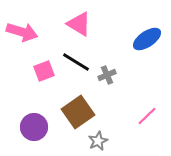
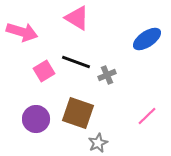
pink triangle: moved 2 px left, 6 px up
black line: rotated 12 degrees counterclockwise
pink square: rotated 10 degrees counterclockwise
brown square: moved 1 px down; rotated 36 degrees counterclockwise
purple circle: moved 2 px right, 8 px up
gray star: moved 2 px down
